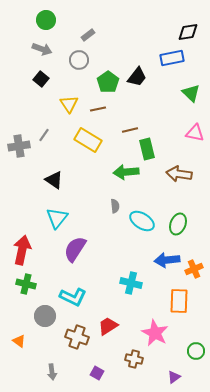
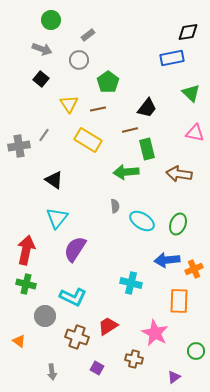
green circle at (46, 20): moved 5 px right
black trapezoid at (137, 77): moved 10 px right, 31 px down
red arrow at (22, 250): moved 4 px right
purple square at (97, 373): moved 5 px up
